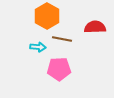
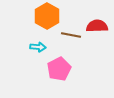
red semicircle: moved 2 px right, 1 px up
brown line: moved 9 px right, 4 px up
pink pentagon: rotated 25 degrees counterclockwise
